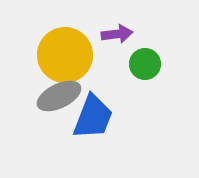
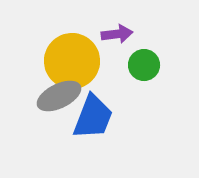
yellow circle: moved 7 px right, 6 px down
green circle: moved 1 px left, 1 px down
